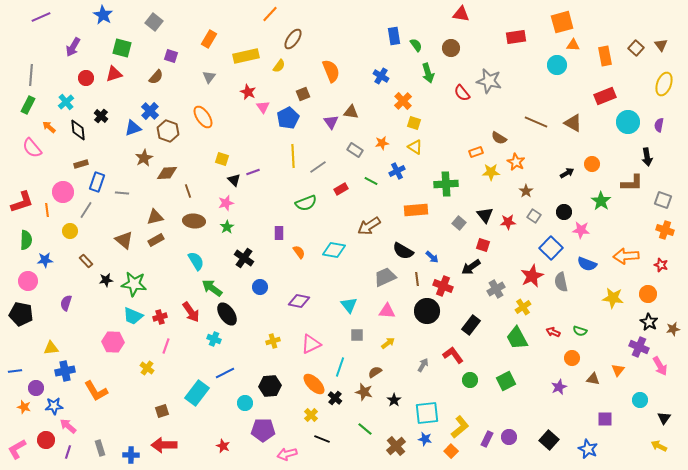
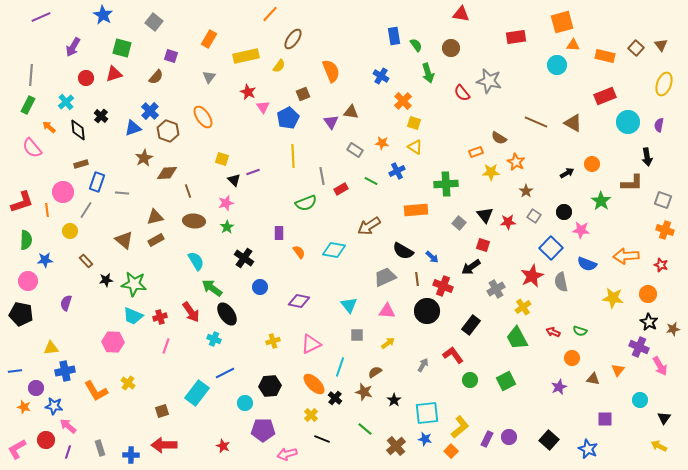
orange rectangle at (605, 56): rotated 66 degrees counterclockwise
orange star at (382, 143): rotated 16 degrees clockwise
gray line at (318, 167): moved 4 px right, 9 px down; rotated 66 degrees counterclockwise
yellow cross at (147, 368): moved 19 px left, 15 px down
blue star at (54, 406): rotated 12 degrees clockwise
